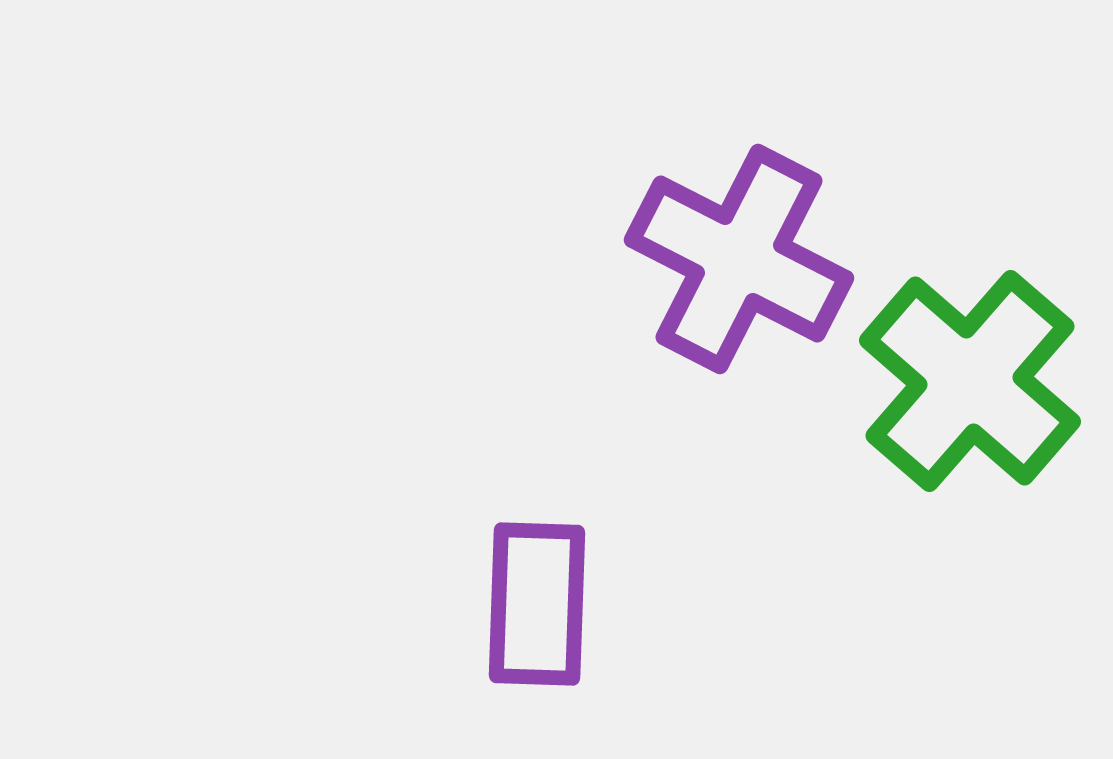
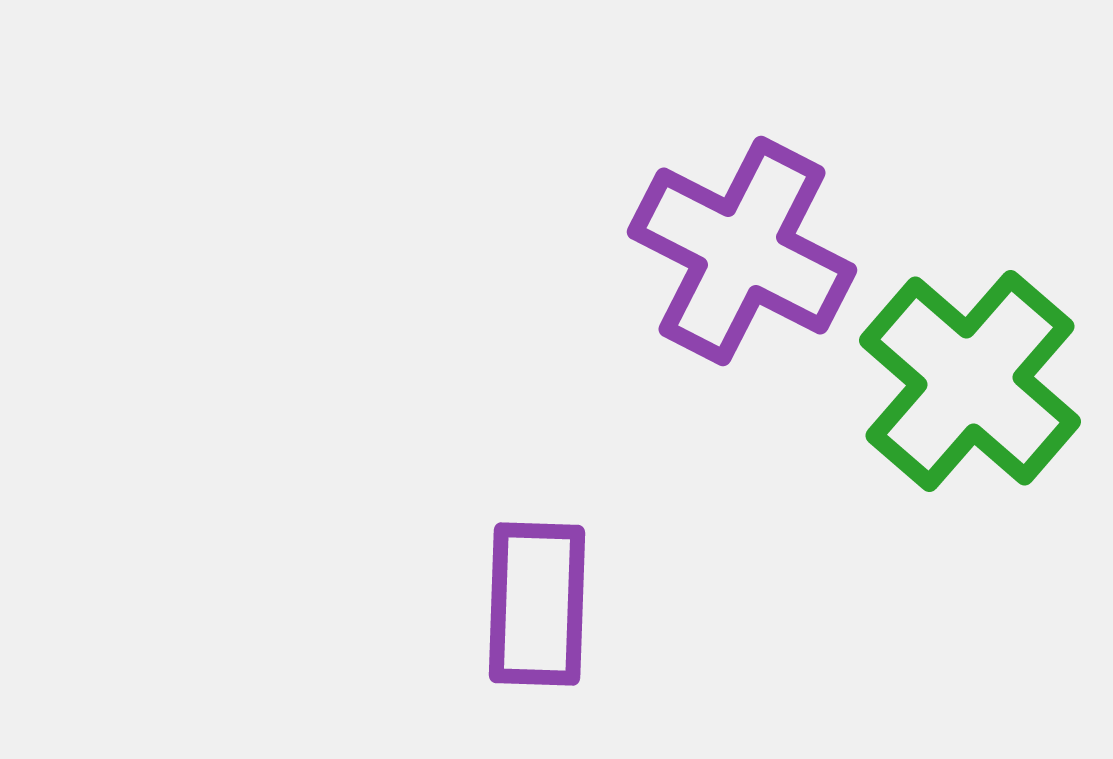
purple cross: moved 3 px right, 8 px up
